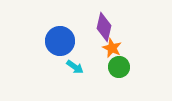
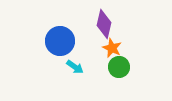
purple diamond: moved 3 px up
